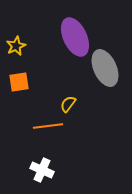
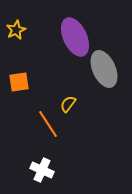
yellow star: moved 16 px up
gray ellipse: moved 1 px left, 1 px down
orange line: moved 2 px up; rotated 64 degrees clockwise
